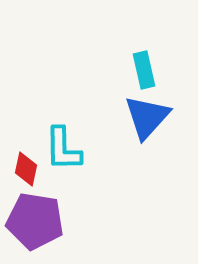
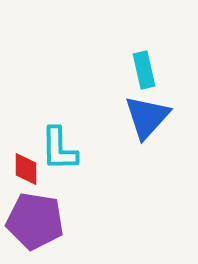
cyan L-shape: moved 4 px left
red diamond: rotated 12 degrees counterclockwise
